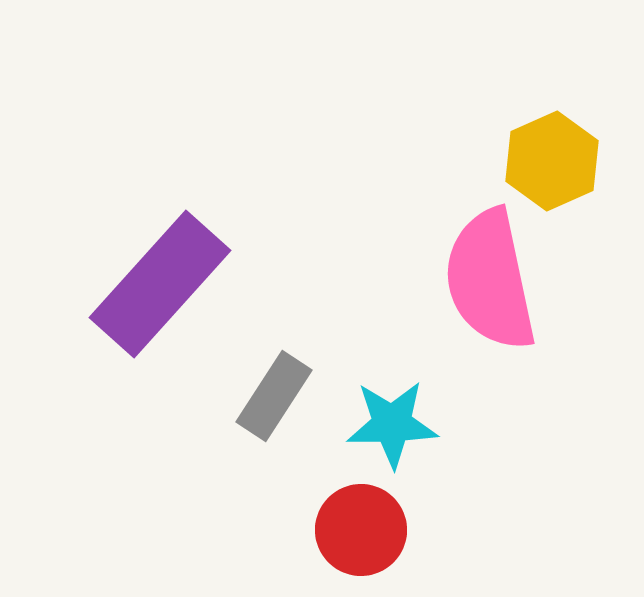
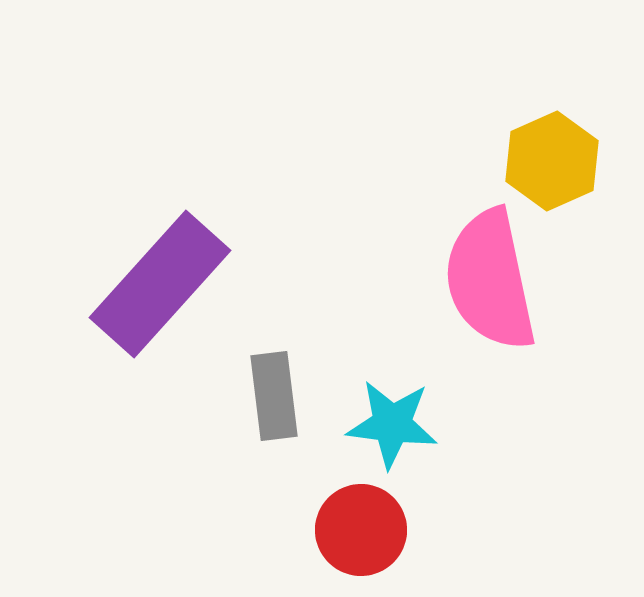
gray rectangle: rotated 40 degrees counterclockwise
cyan star: rotated 8 degrees clockwise
